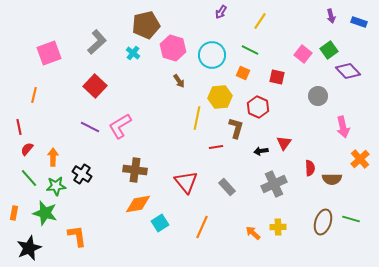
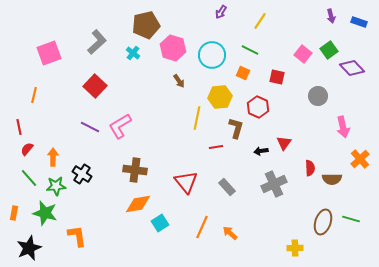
purple diamond at (348, 71): moved 4 px right, 3 px up
yellow cross at (278, 227): moved 17 px right, 21 px down
orange arrow at (253, 233): moved 23 px left
